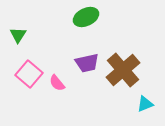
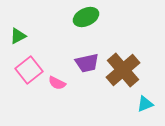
green triangle: moved 1 px down; rotated 30 degrees clockwise
pink square: moved 4 px up; rotated 12 degrees clockwise
pink semicircle: rotated 24 degrees counterclockwise
